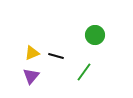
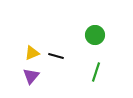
green line: moved 12 px right; rotated 18 degrees counterclockwise
